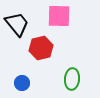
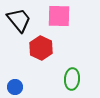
black trapezoid: moved 2 px right, 4 px up
red hexagon: rotated 20 degrees counterclockwise
blue circle: moved 7 px left, 4 px down
